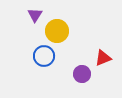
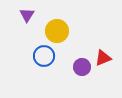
purple triangle: moved 8 px left
purple circle: moved 7 px up
